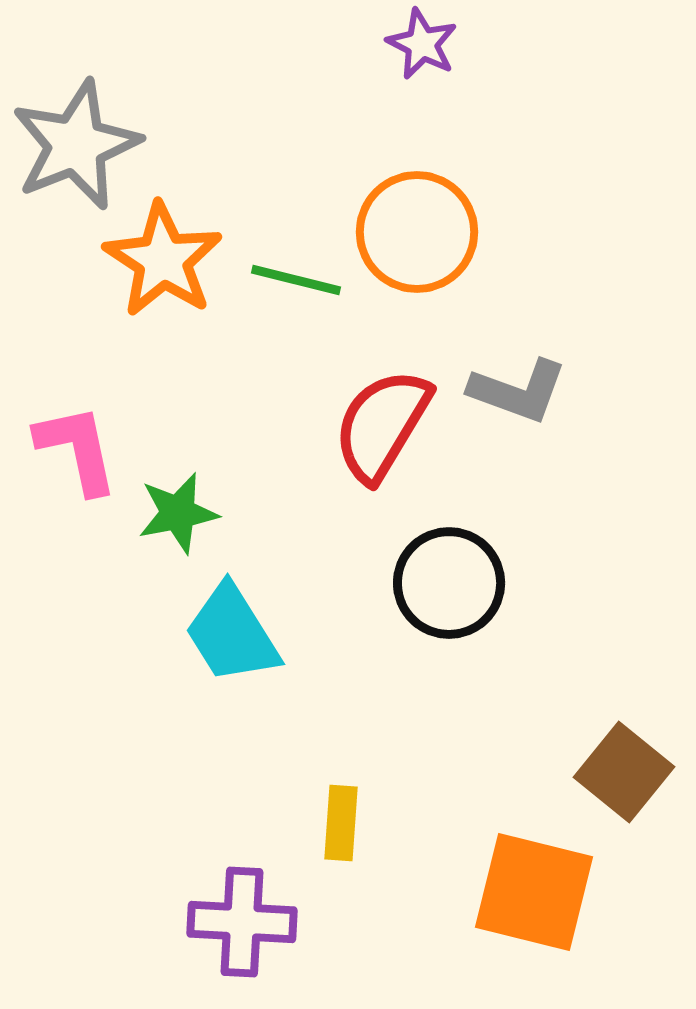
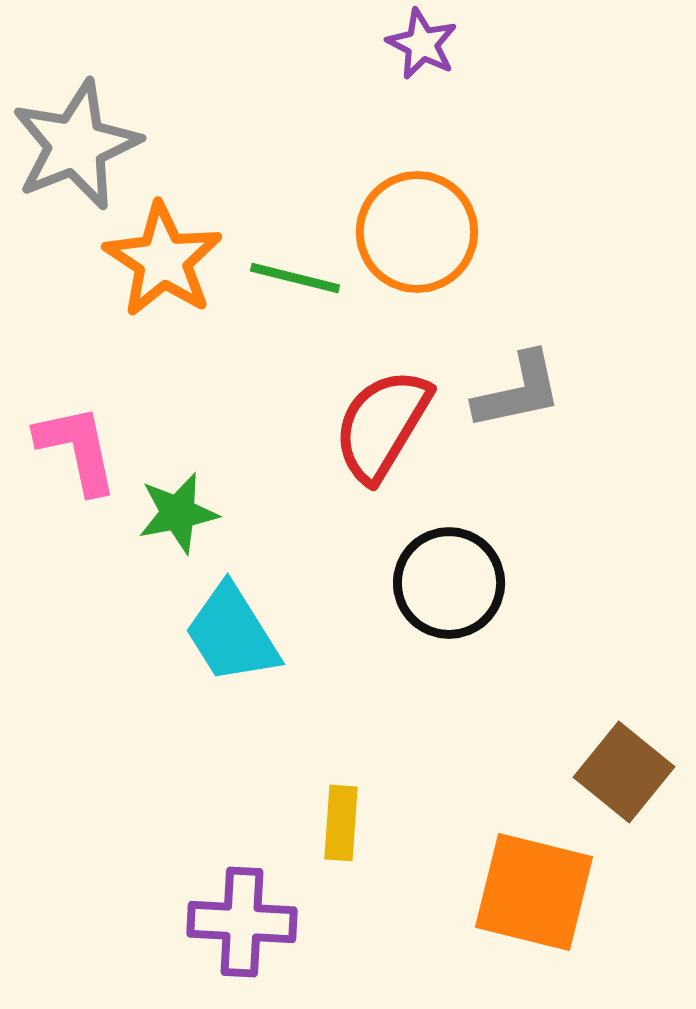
green line: moved 1 px left, 2 px up
gray L-shape: rotated 32 degrees counterclockwise
